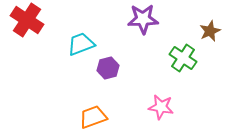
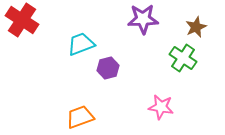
red cross: moved 5 px left
brown star: moved 14 px left, 4 px up
orange trapezoid: moved 13 px left
